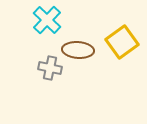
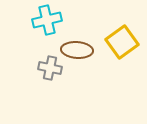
cyan cross: rotated 32 degrees clockwise
brown ellipse: moved 1 px left
